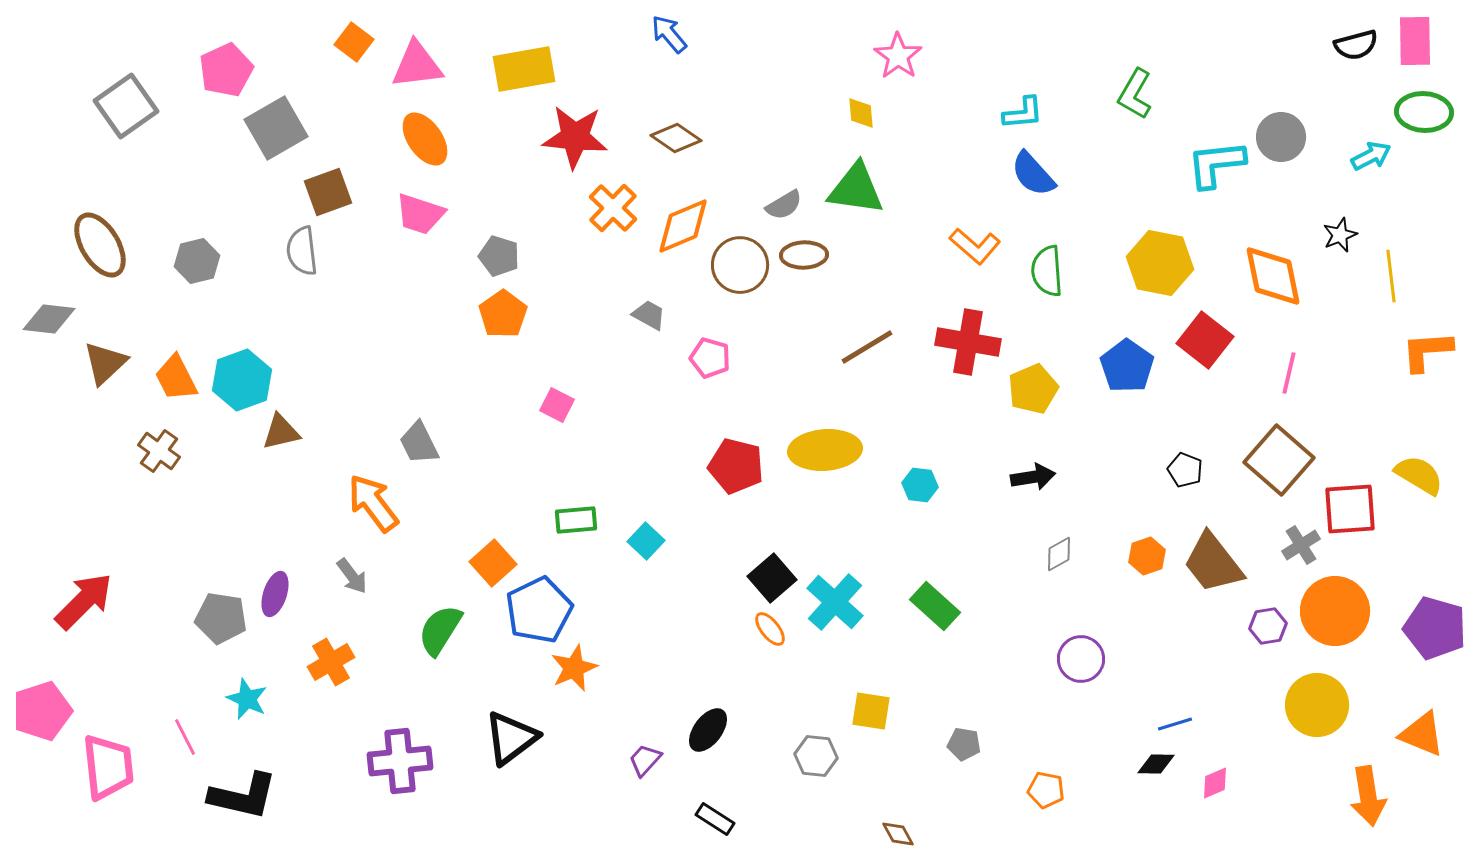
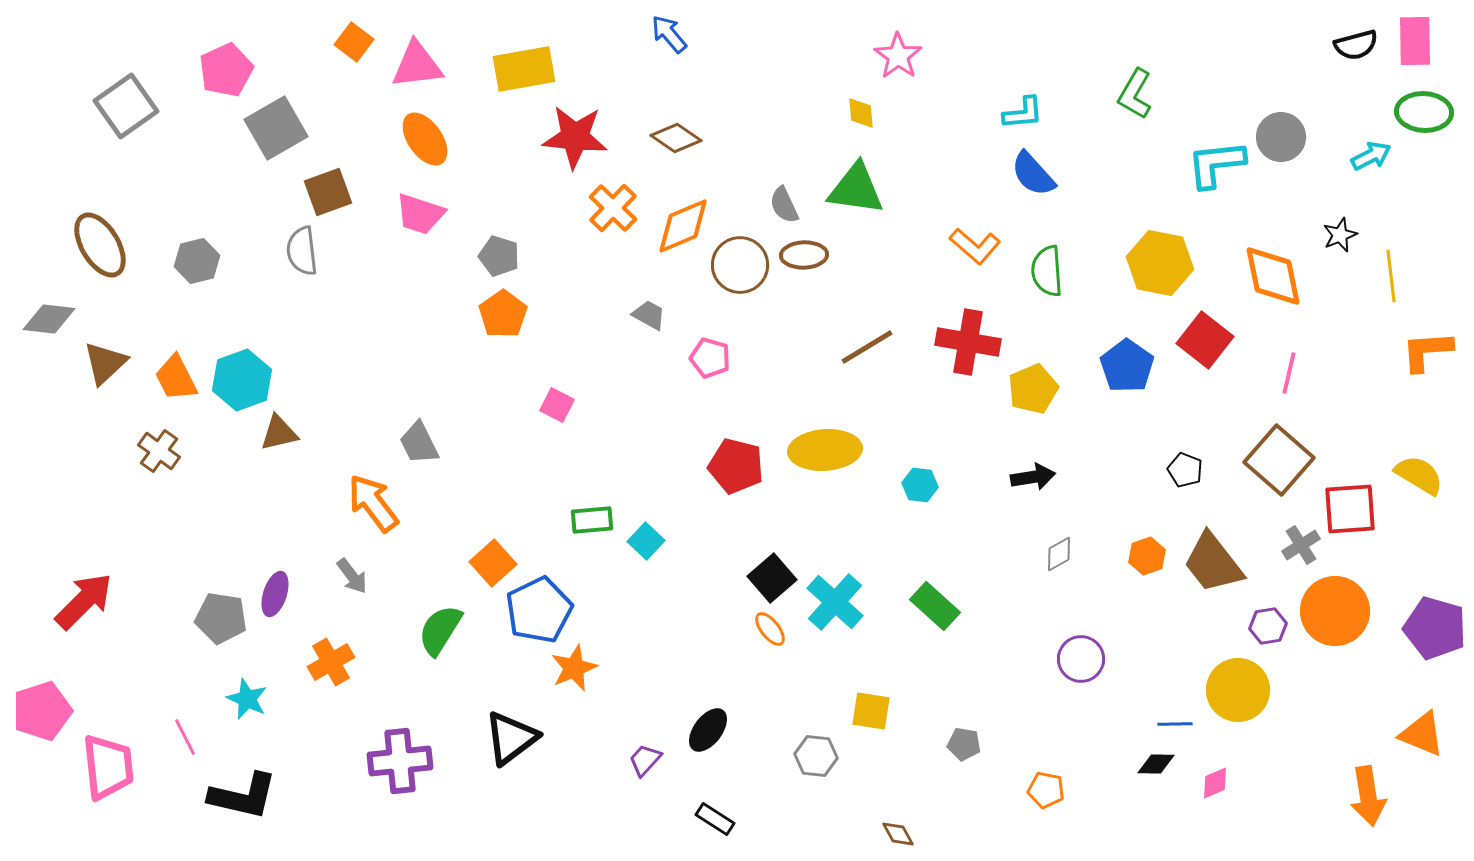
gray semicircle at (784, 205): rotated 96 degrees clockwise
brown triangle at (281, 432): moved 2 px left, 1 px down
green rectangle at (576, 520): moved 16 px right
yellow circle at (1317, 705): moved 79 px left, 15 px up
blue line at (1175, 724): rotated 16 degrees clockwise
